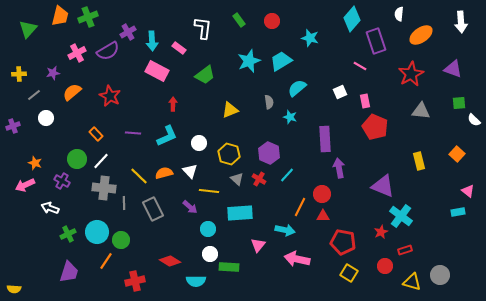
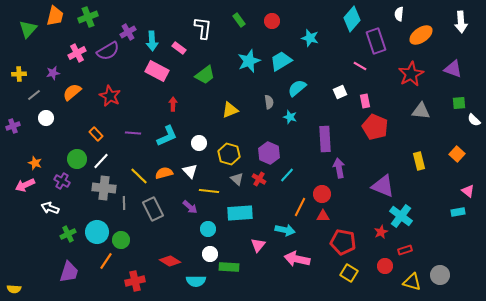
orange trapezoid at (60, 16): moved 5 px left
